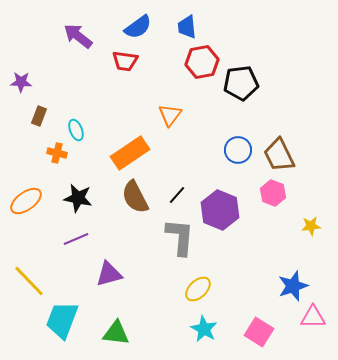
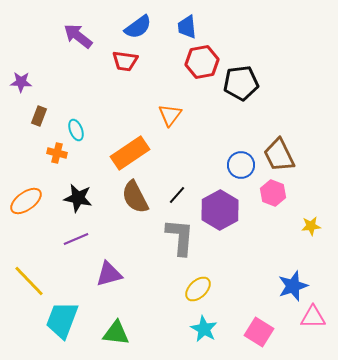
blue circle: moved 3 px right, 15 px down
purple hexagon: rotated 9 degrees clockwise
